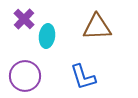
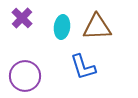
purple cross: moved 2 px left, 1 px up
cyan ellipse: moved 15 px right, 9 px up
blue L-shape: moved 10 px up
